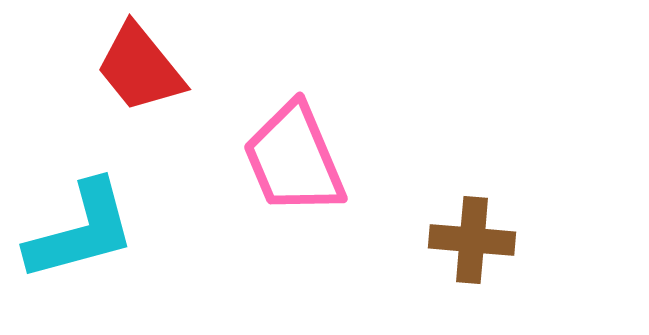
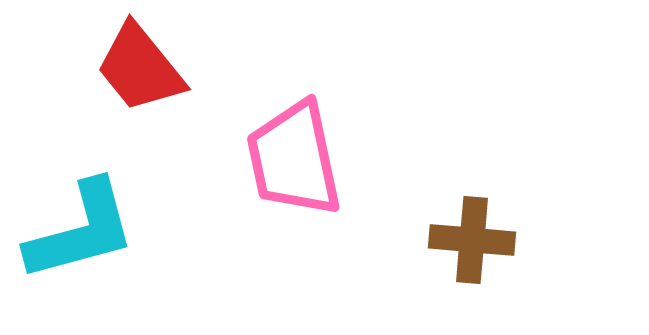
pink trapezoid: rotated 11 degrees clockwise
